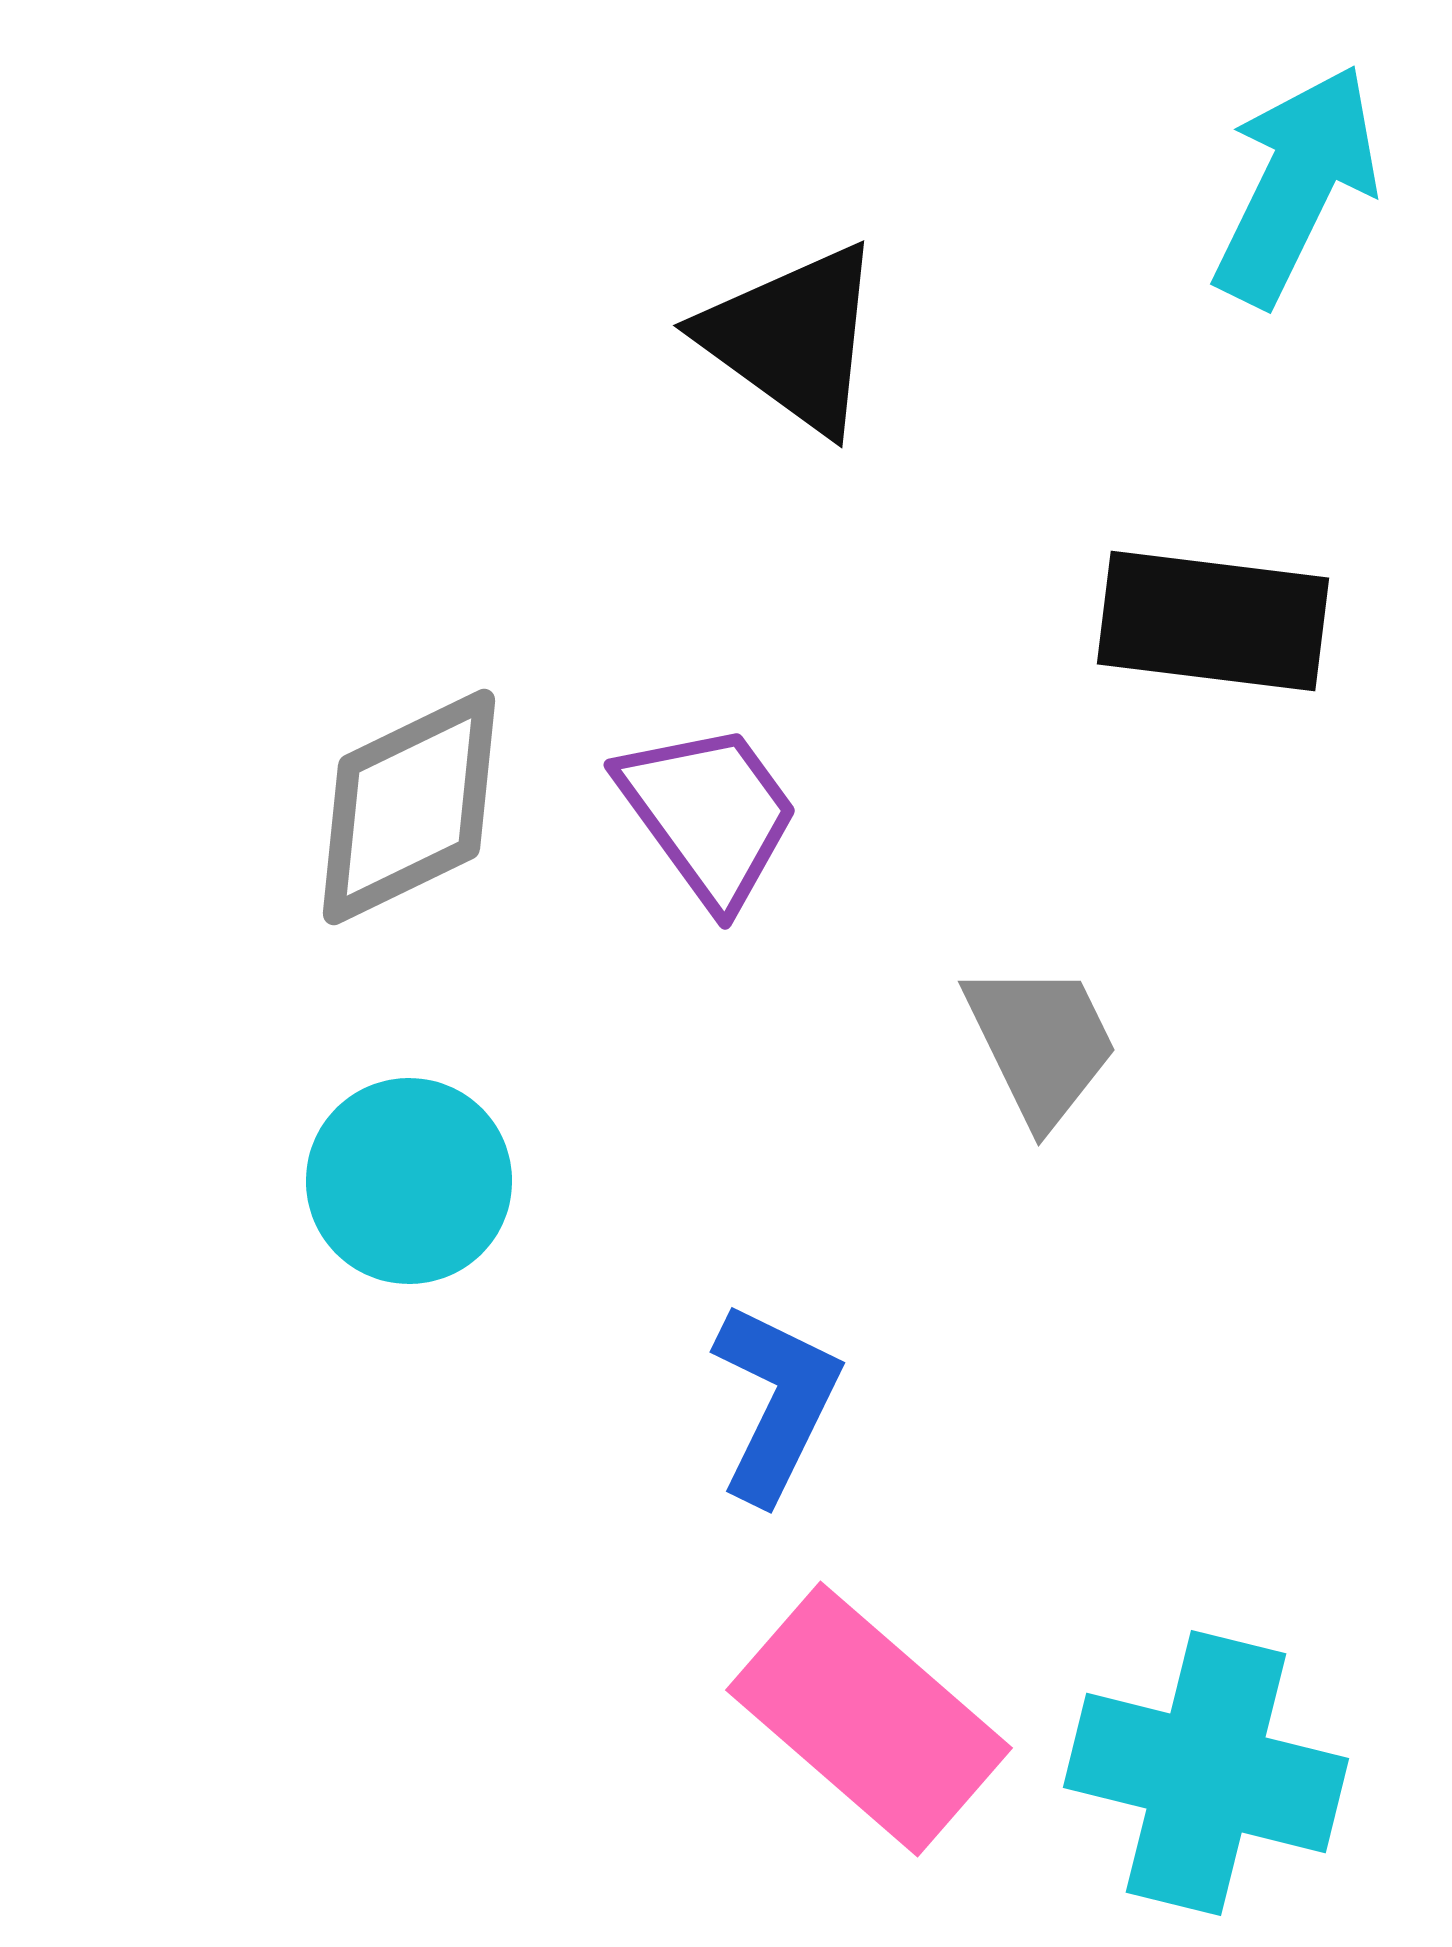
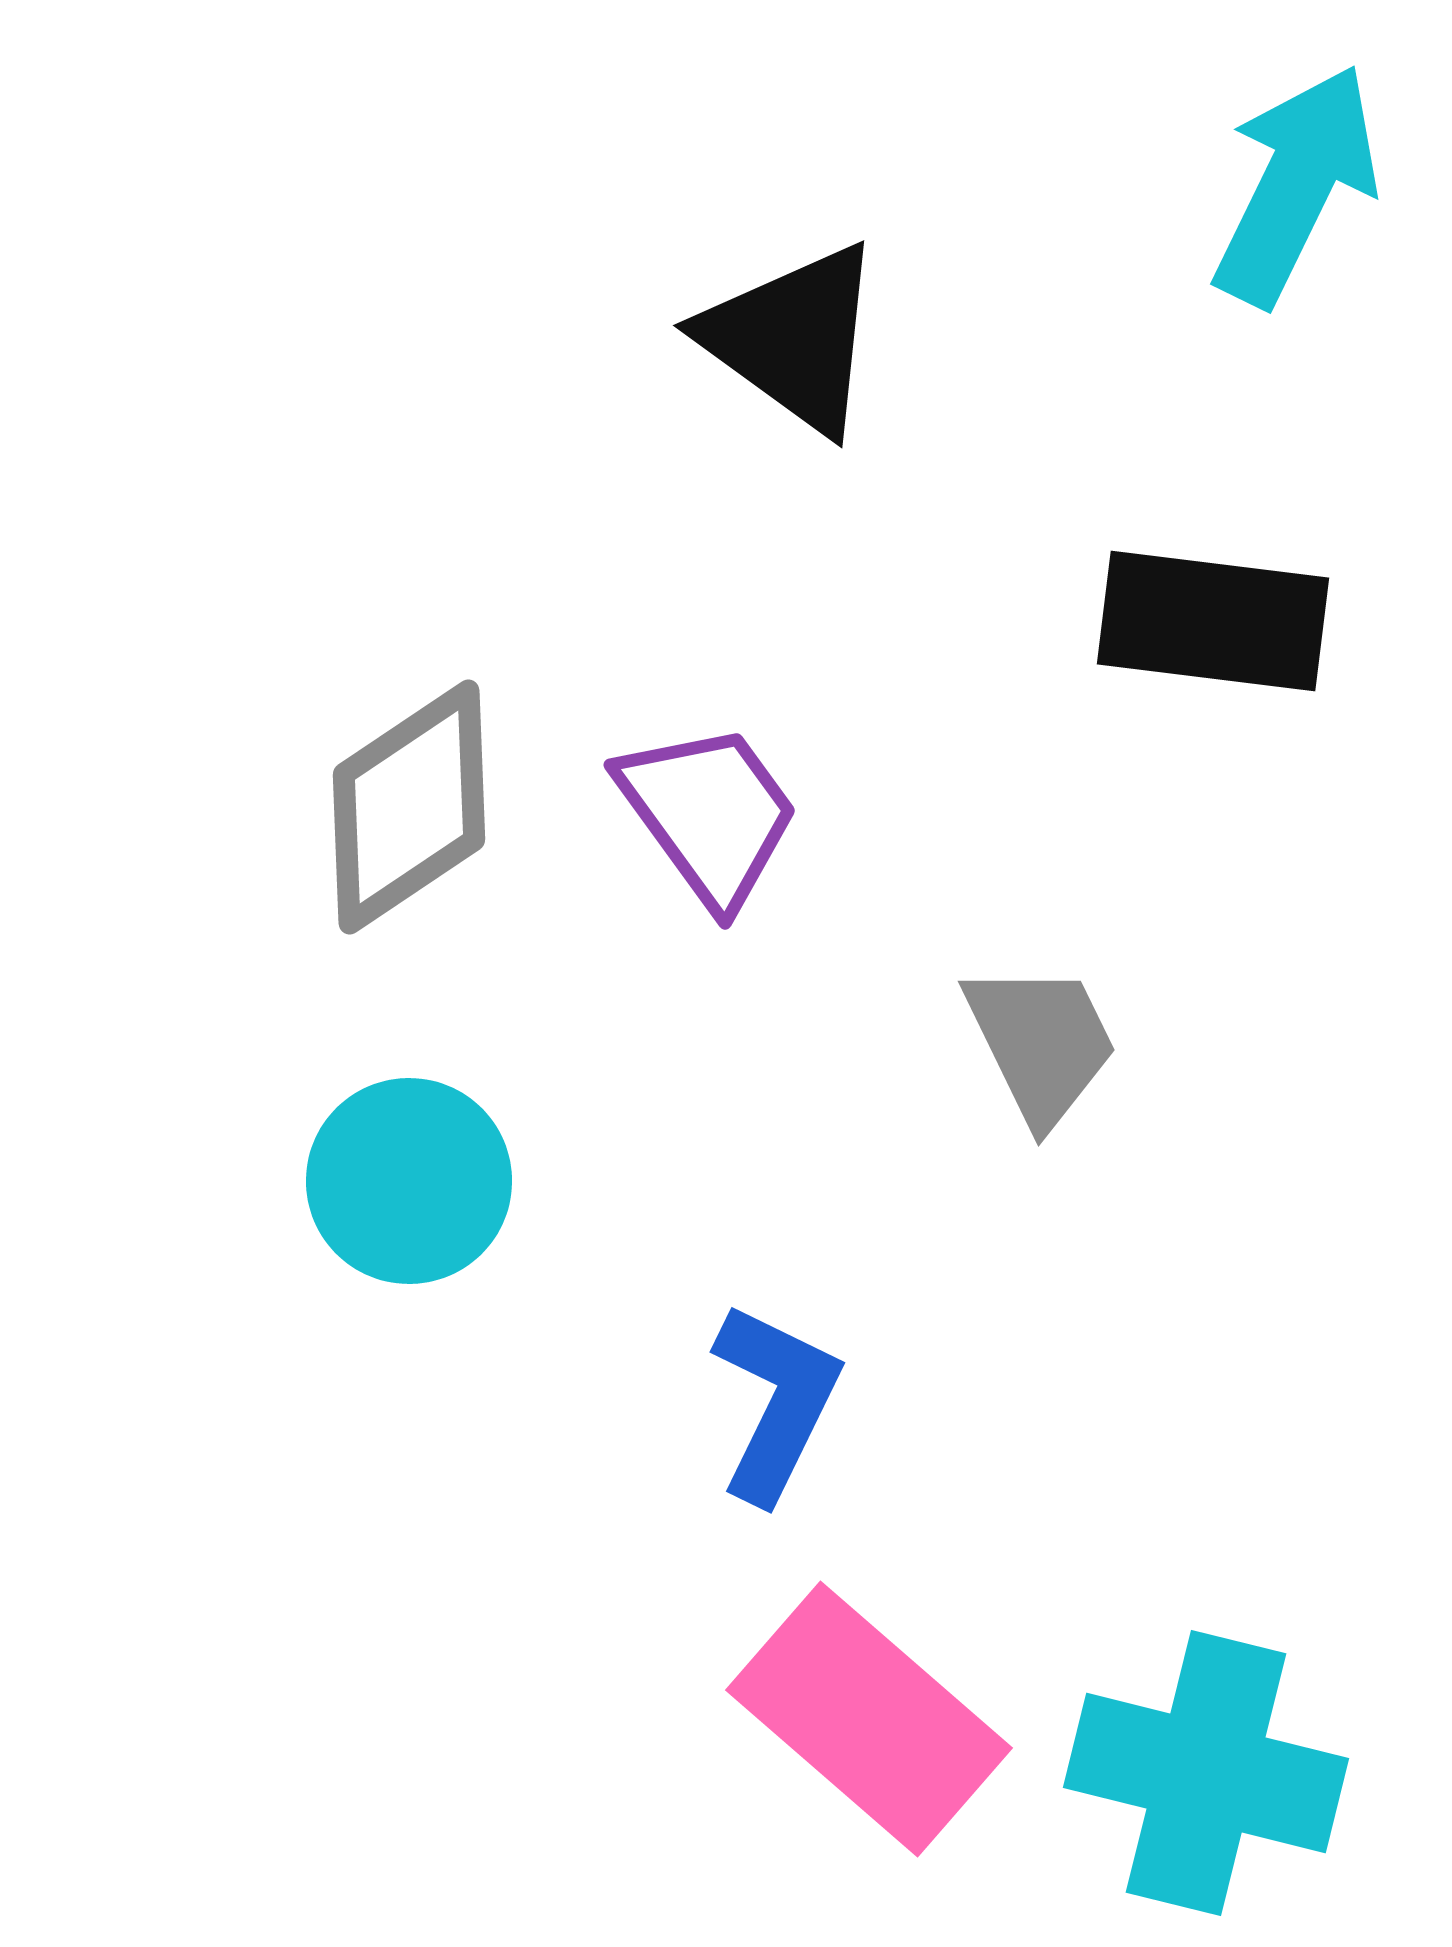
gray diamond: rotated 8 degrees counterclockwise
